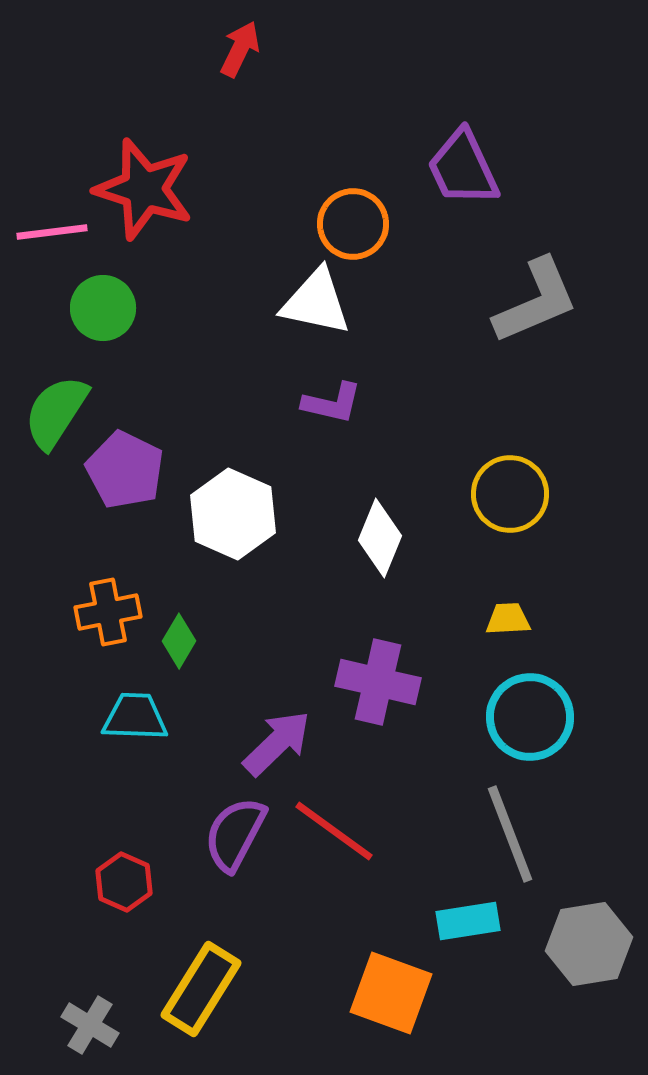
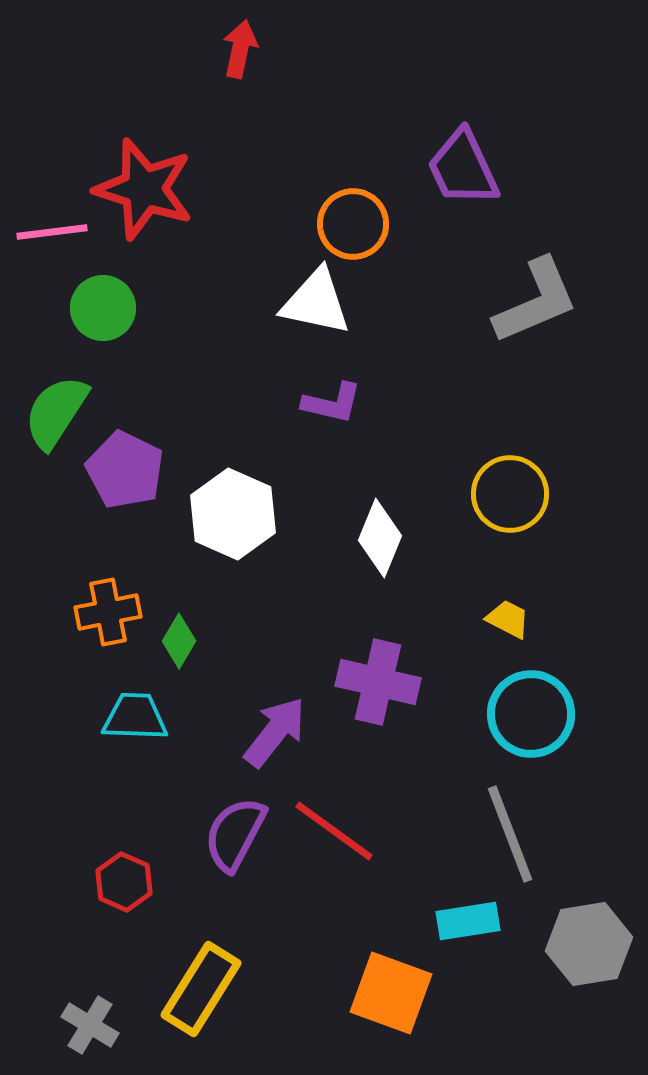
red arrow: rotated 14 degrees counterclockwise
yellow trapezoid: rotated 30 degrees clockwise
cyan circle: moved 1 px right, 3 px up
purple arrow: moved 2 px left, 11 px up; rotated 8 degrees counterclockwise
